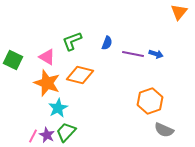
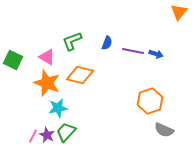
purple line: moved 3 px up
cyan star: rotated 18 degrees clockwise
